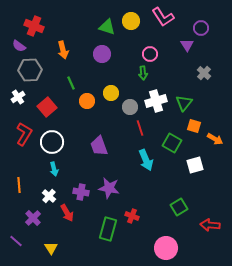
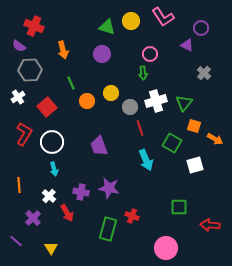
purple triangle at (187, 45): rotated 32 degrees counterclockwise
green square at (179, 207): rotated 30 degrees clockwise
